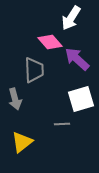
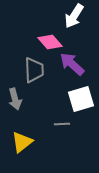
white arrow: moved 3 px right, 2 px up
purple arrow: moved 5 px left, 5 px down
